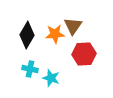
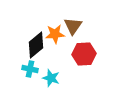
black diamond: moved 9 px right, 10 px down; rotated 20 degrees clockwise
